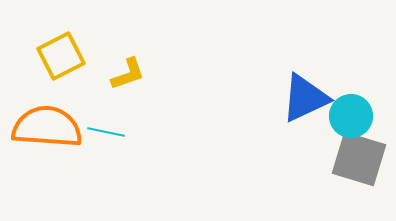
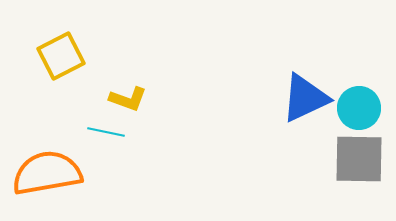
yellow L-shape: moved 25 px down; rotated 39 degrees clockwise
cyan circle: moved 8 px right, 8 px up
orange semicircle: moved 46 px down; rotated 14 degrees counterclockwise
gray square: rotated 16 degrees counterclockwise
